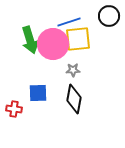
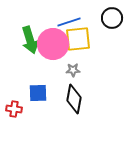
black circle: moved 3 px right, 2 px down
